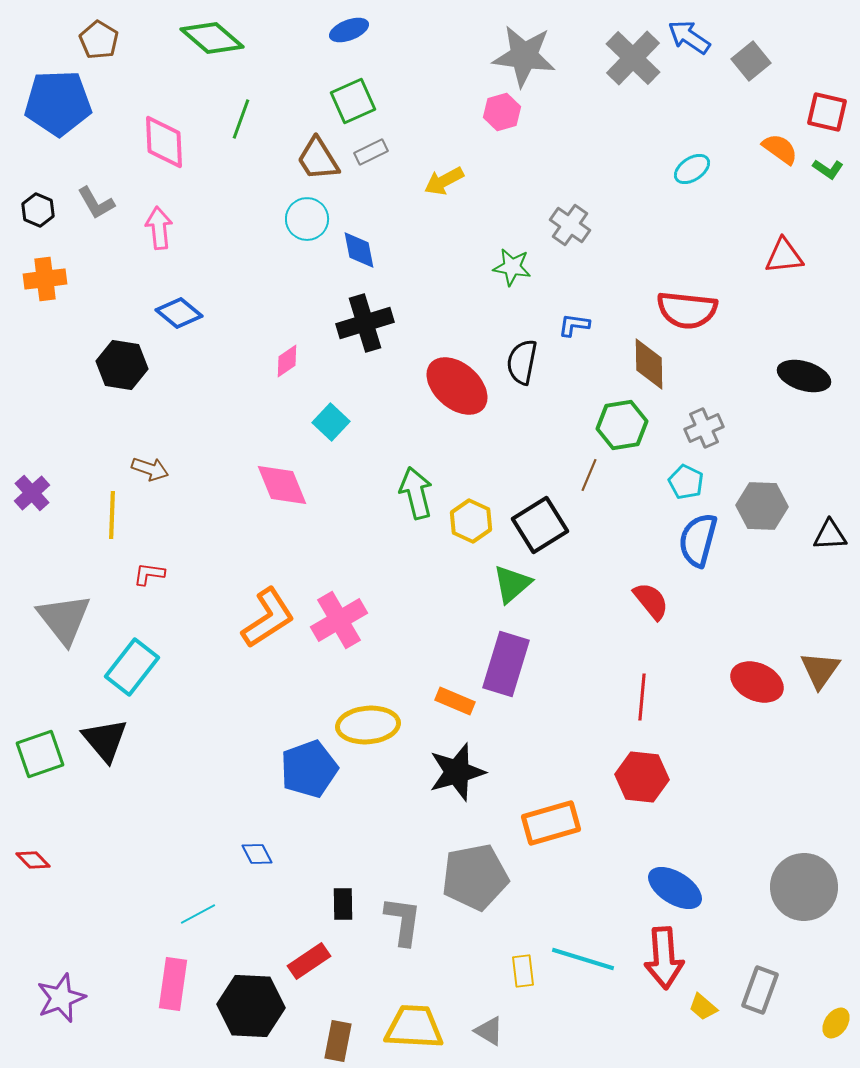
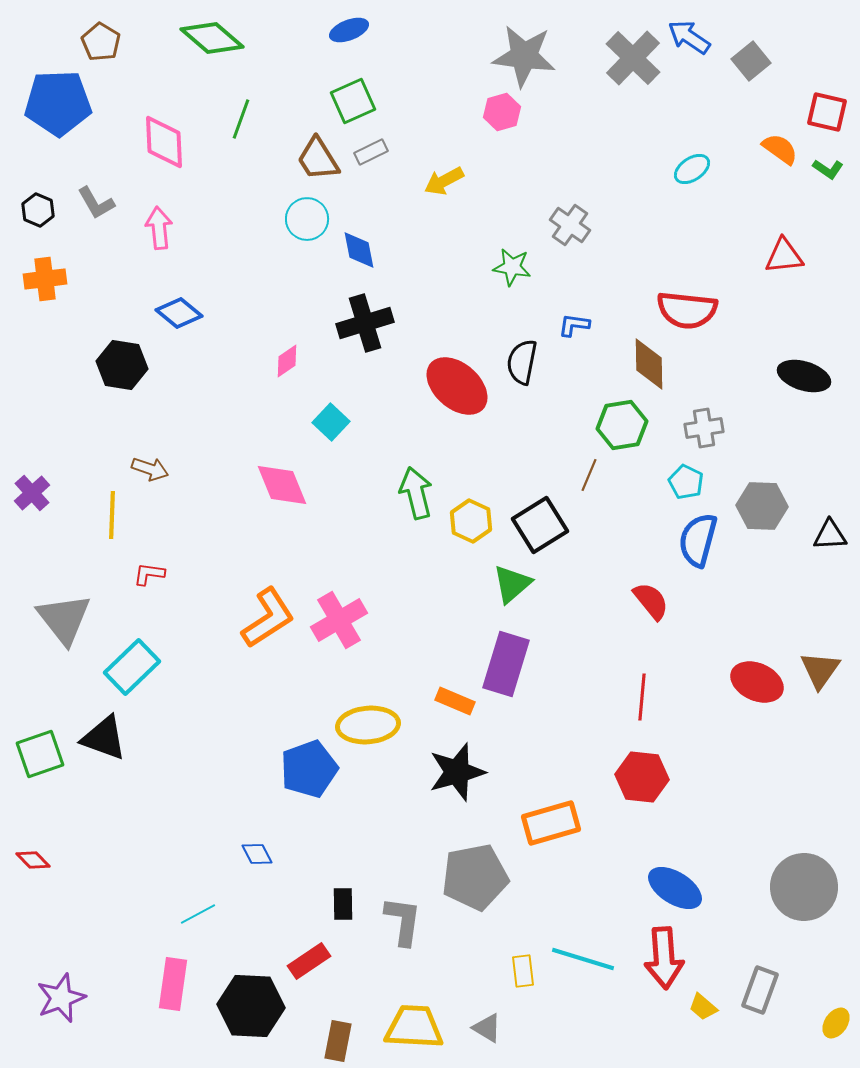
brown pentagon at (99, 40): moved 2 px right, 2 px down
gray cross at (704, 428): rotated 15 degrees clockwise
cyan rectangle at (132, 667): rotated 8 degrees clockwise
black triangle at (105, 740): moved 1 px left, 2 px up; rotated 30 degrees counterclockwise
gray triangle at (489, 1031): moved 2 px left, 3 px up
